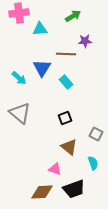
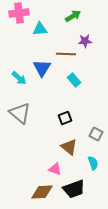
cyan rectangle: moved 8 px right, 2 px up
